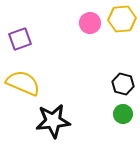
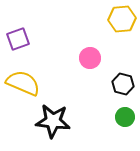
pink circle: moved 35 px down
purple square: moved 2 px left
green circle: moved 2 px right, 3 px down
black star: rotated 12 degrees clockwise
